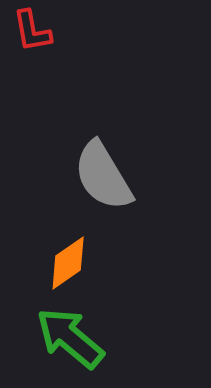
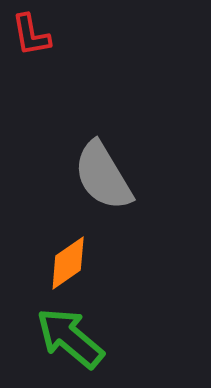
red L-shape: moved 1 px left, 4 px down
